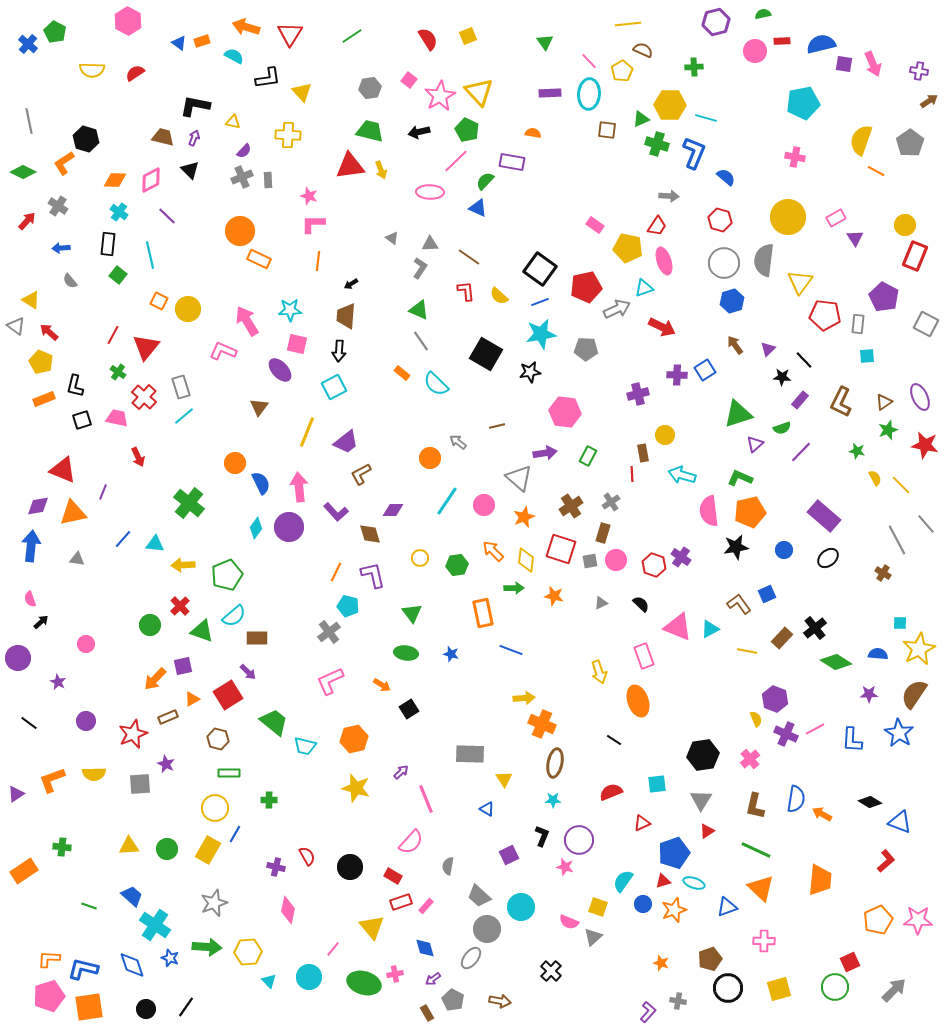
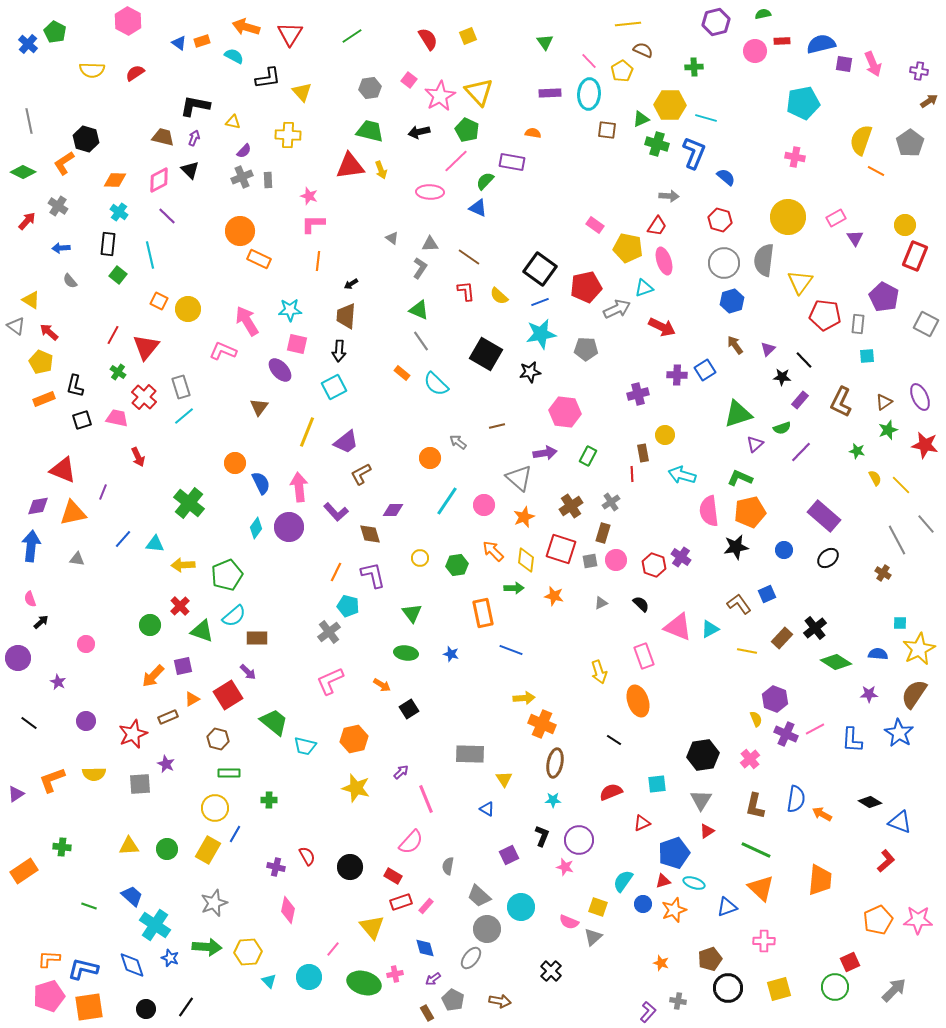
pink diamond at (151, 180): moved 8 px right
orange arrow at (155, 679): moved 2 px left, 3 px up
